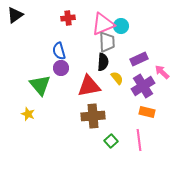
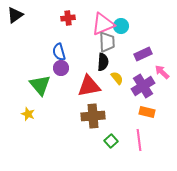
blue semicircle: moved 1 px down
purple rectangle: moved 4 px right, 5 px up
